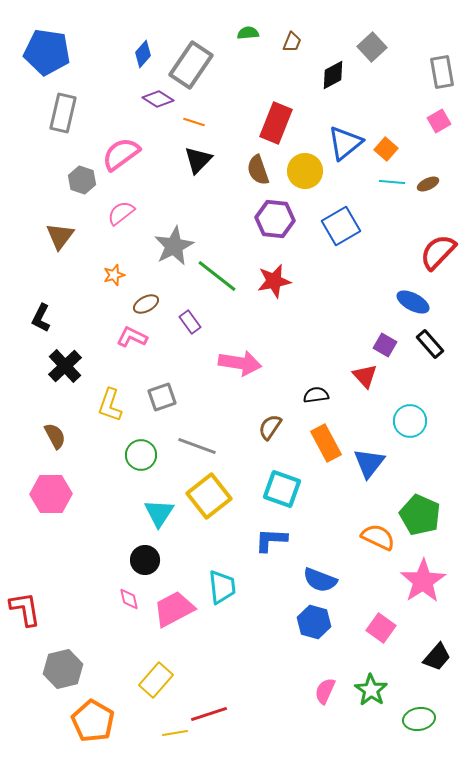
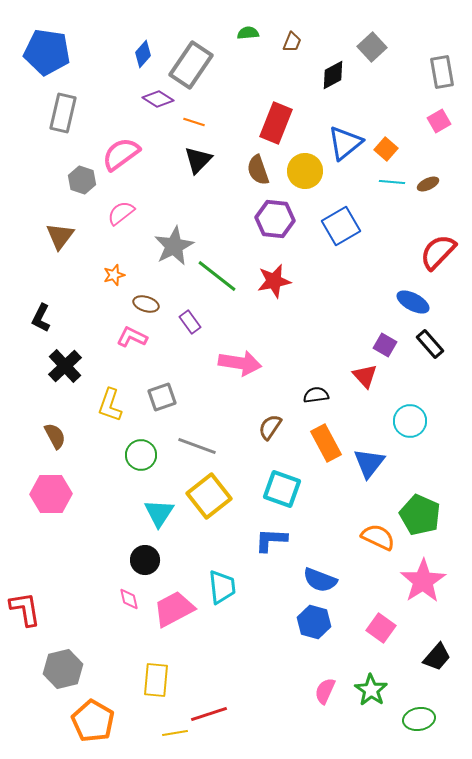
brown ellipse at (146, 304): rotated 45 degrees clockwise
yellow rectangle at (156, 680): rotated 36 degrees counterclockwise
